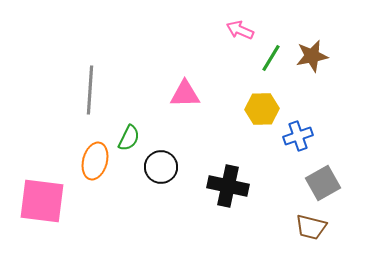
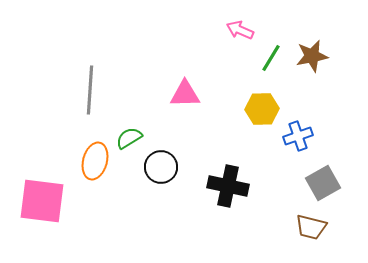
green semicircle: rotated 148 degrees counterclockwise
